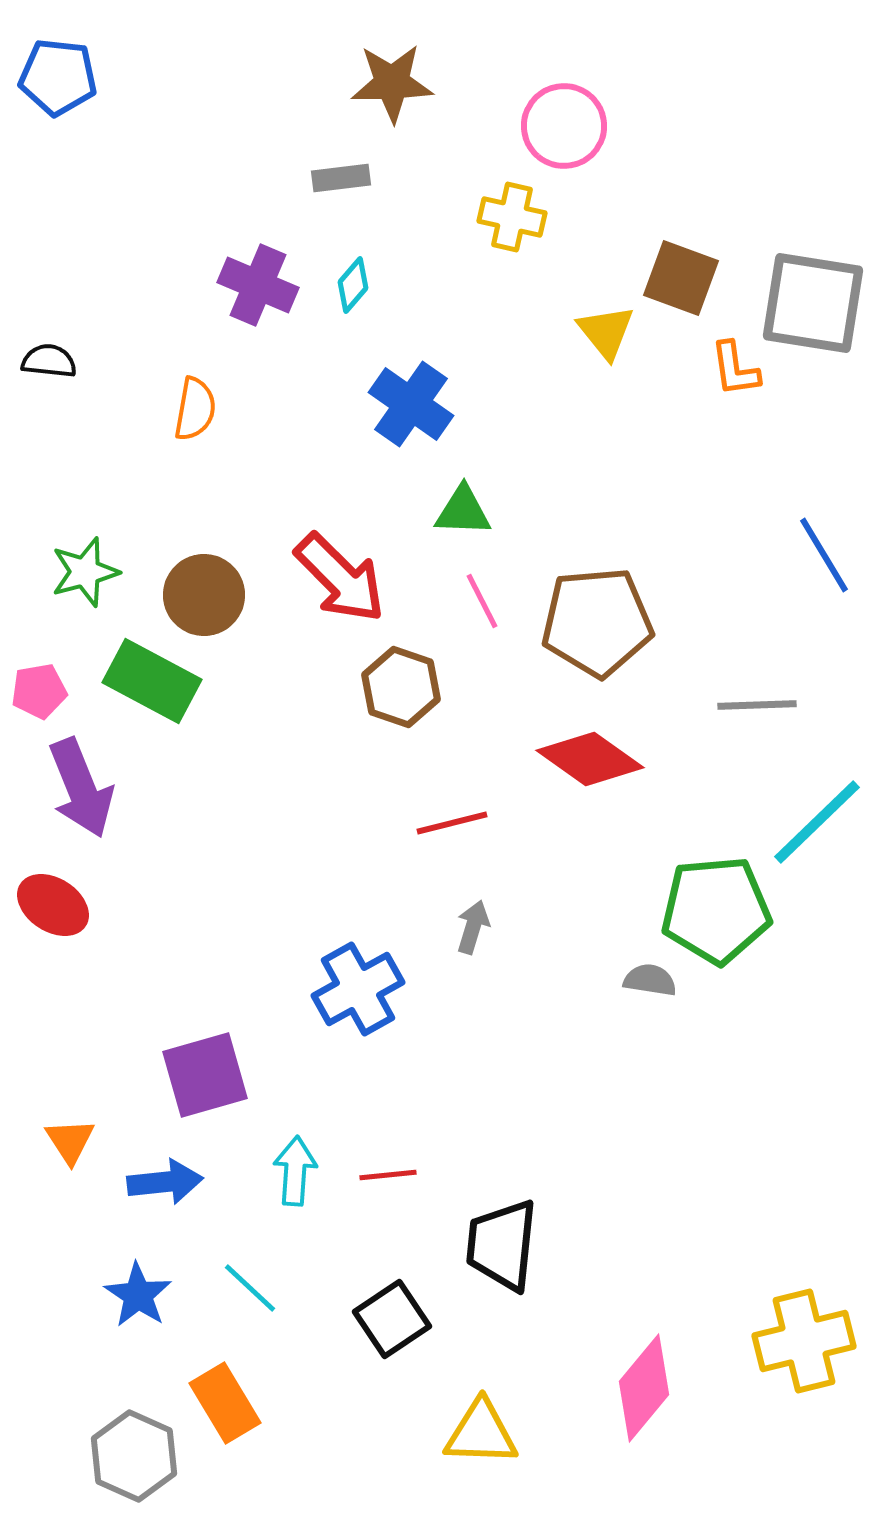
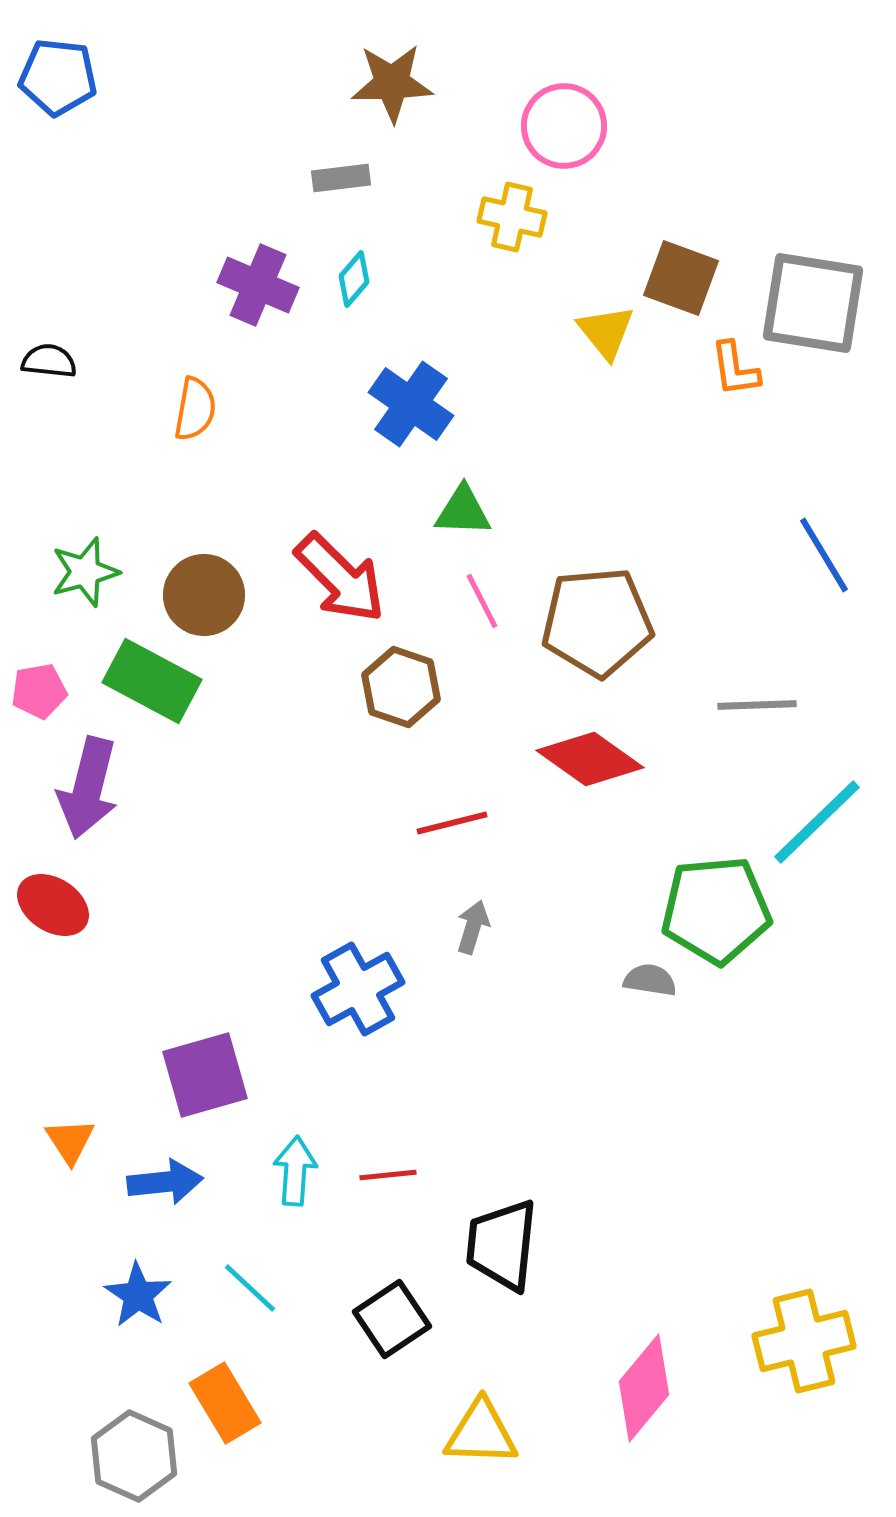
cyan diamond at (353, 285): moved 1 px right, 6 px up
purple arrow at (81, 788): moved 7 px right; rotated 36 degrees clockwise
